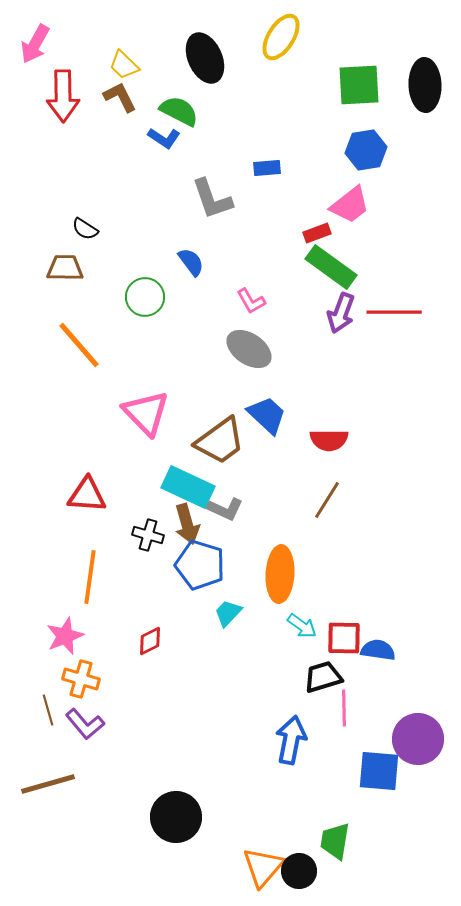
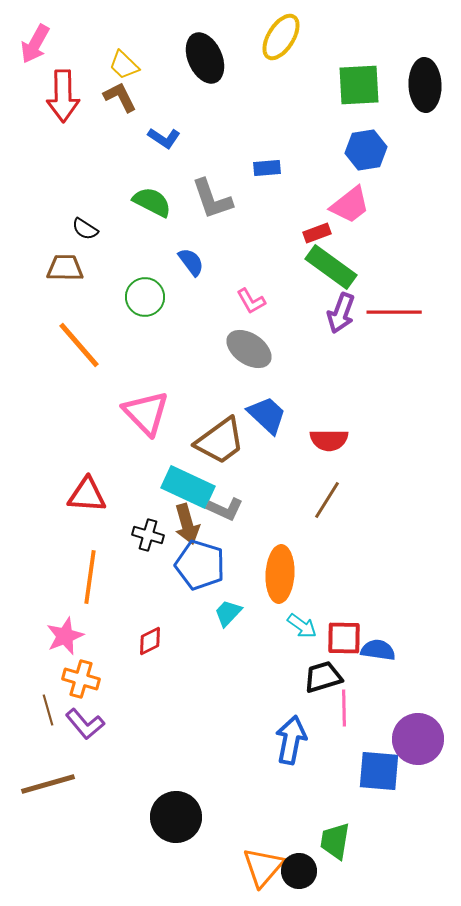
green semicircle at (179, 111): moved 27 px left, 91 px down
